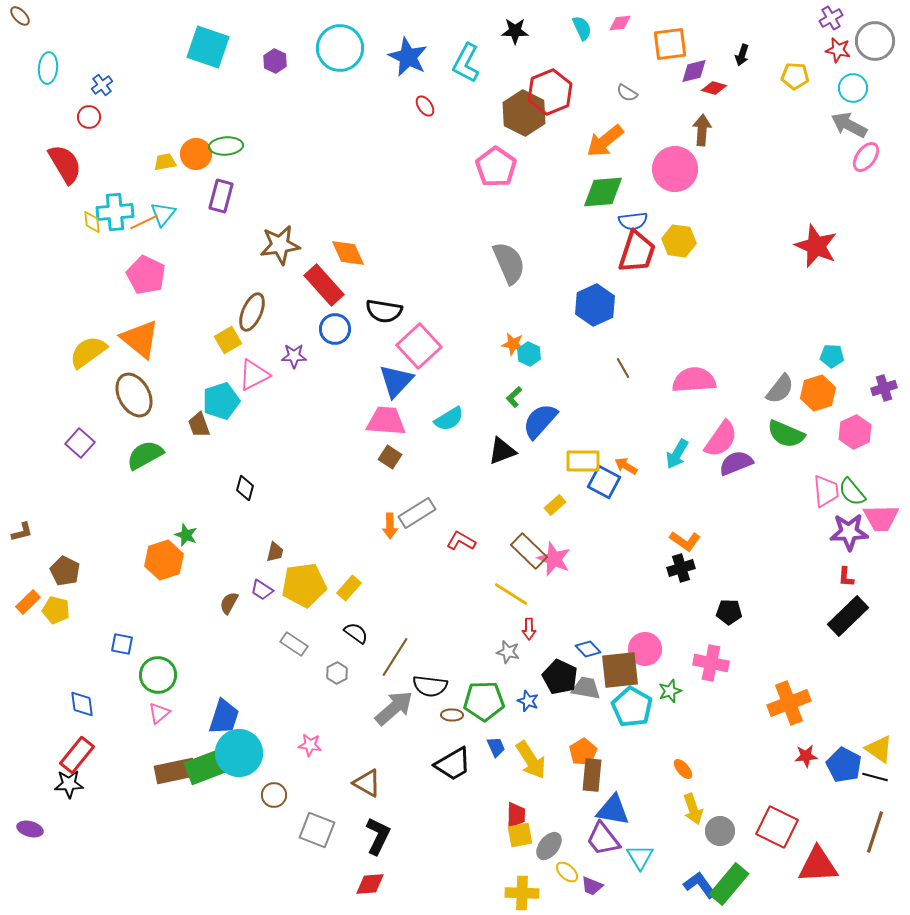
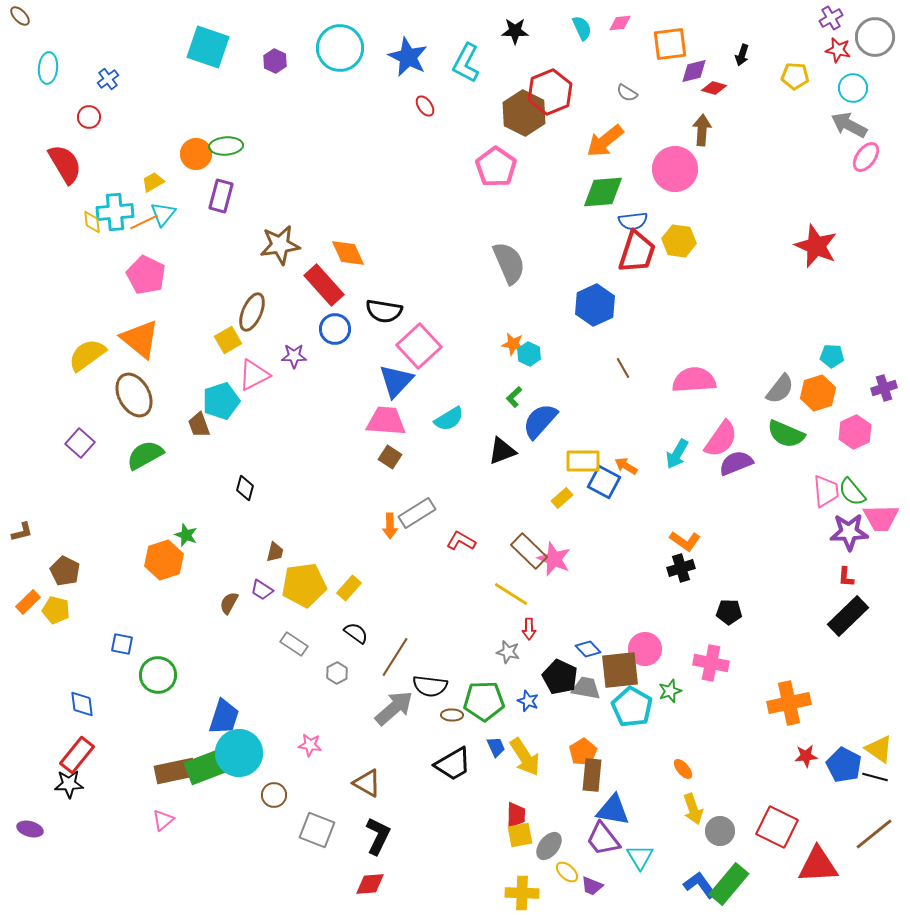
gray circle at (875, 41): moved 4 px up
blue cross at (102, 85): moved 6 px right, 6 px up
yellow trapezoid at (165, 162): moved 12 px left, 20 px down; rotated 20 degrees counterclockwise
yellow semicircle at (88, 352): moved 1 px left, 3 px down
yellow rectangle at (555, 505): moved 7 px right, 7 px up
orange cross at (789, 703): rotated 9 degrees clockwise
pink triangle at (159, 713): moved 4 px right, 107 px down
yellow arrow at (531, 760): moved 6 px left, 3 px up
brown line at (875, 832): moved 1 px left, 2 px down; rotated 33 degrees clockwise
